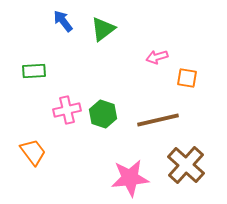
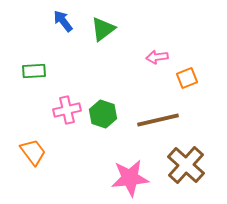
pink arrow: rotated 10 degrees clockwise
orange square: rotated 30 degrees counterclockwise
